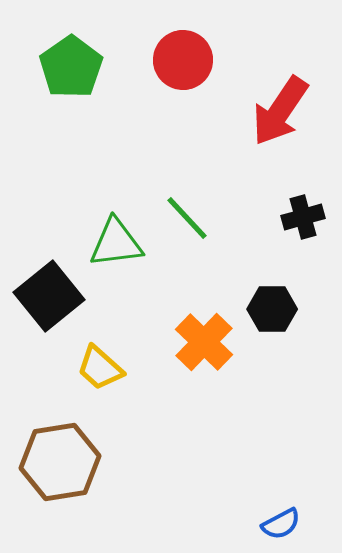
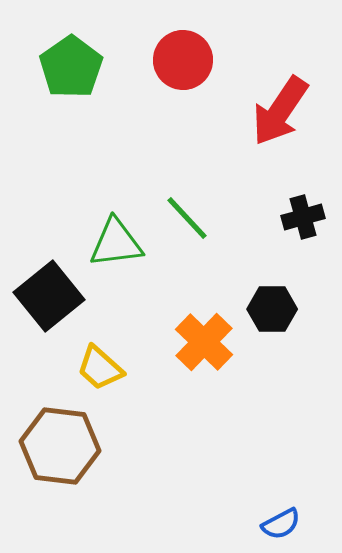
brown hexagon: moved 16 px up; rotated 16 degrees clockwise
